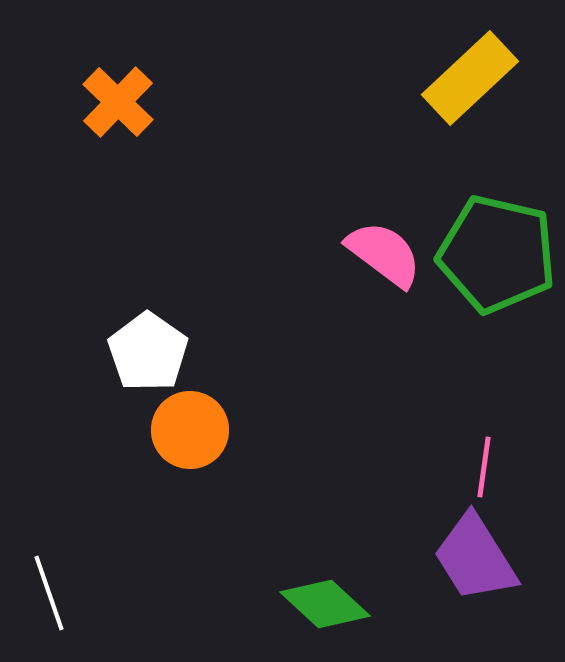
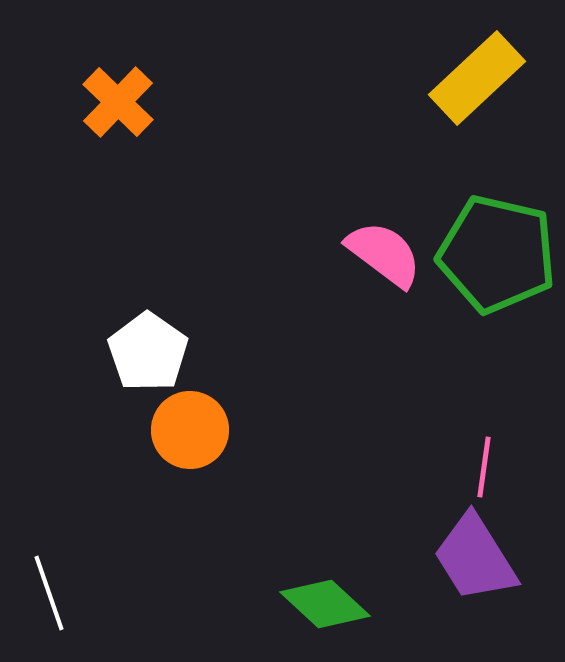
yellow rectangle: moved 7 px right
